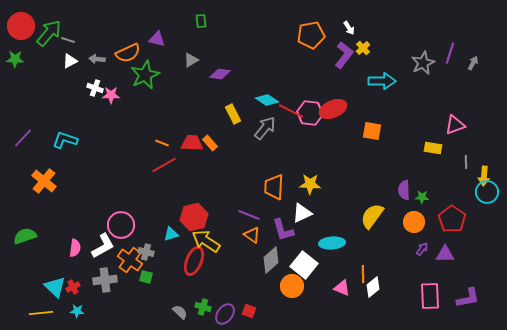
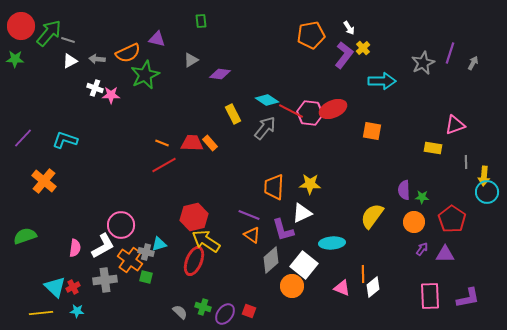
cyan triangle at (171, 234): moved 12 px left, 10 px down
